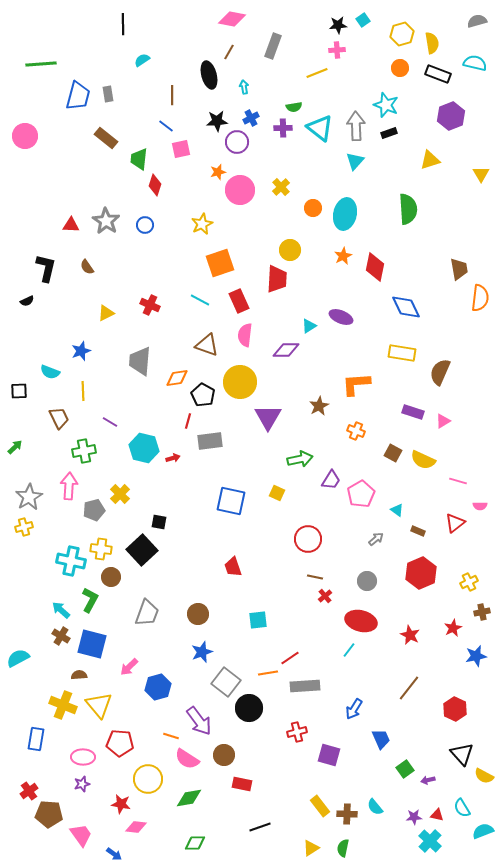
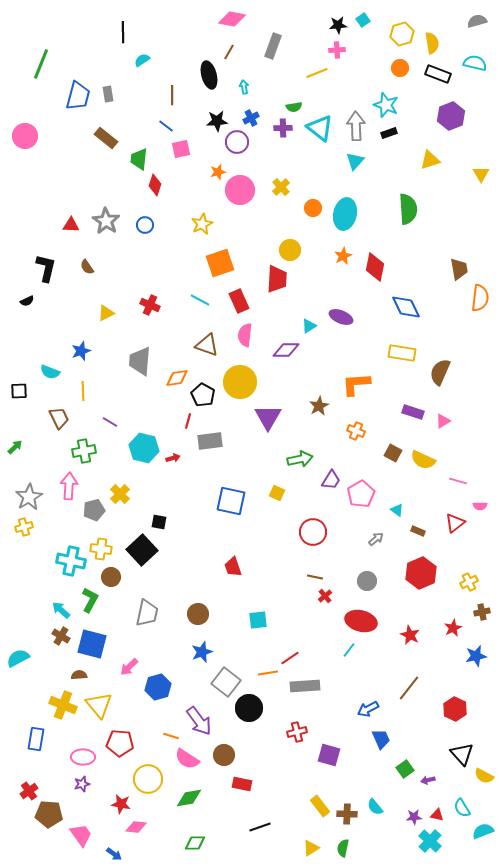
black line at (123, 24): moved 8 px down
green line at (41, 64): rotated 64 degrees counterclockwise
red circle at (308, 539): moved 5 px right, 7 px up
gray trapezoid at (147, 613): rotated 8 degrees counterclockwise
blue arrow at (354, 709): moved 14 px right; rotated 30 degrees clockwise
